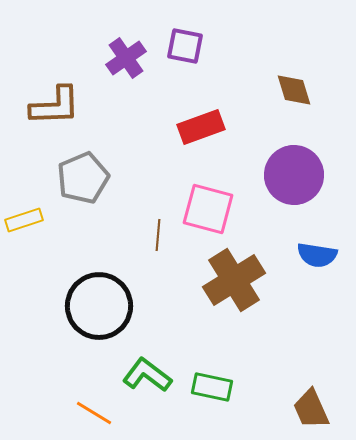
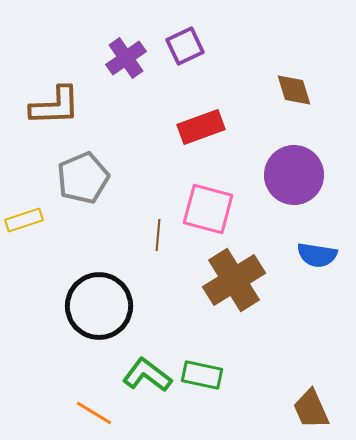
purple square: rotated 36 degrees counterclockwise
green rectangle: moved 10 px left, 12 px up
